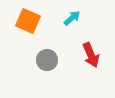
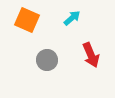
orange square: moved 1 px left, 1 px up
